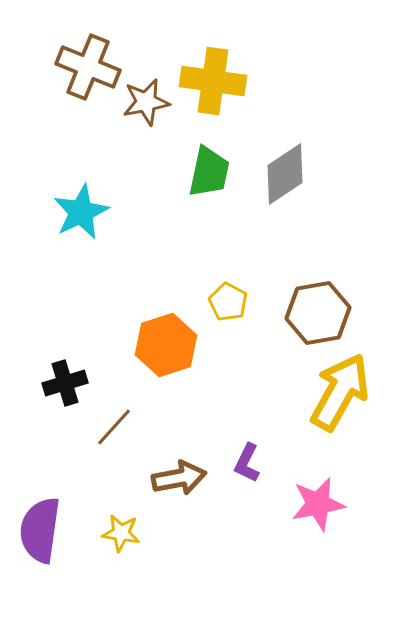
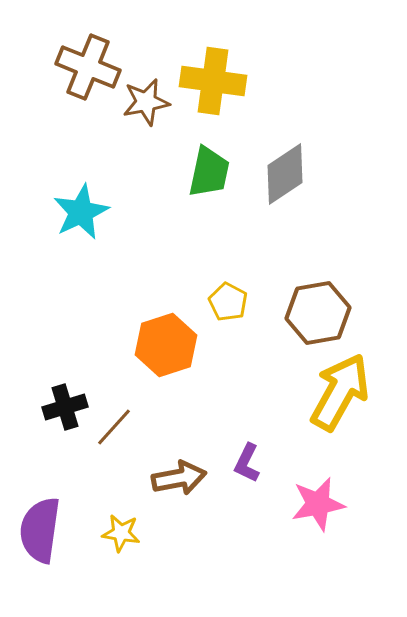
black cross: moved 24 px down
